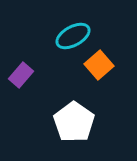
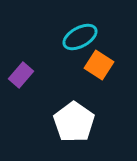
cyan ellipse: moved 7 px right, 1 px down
orange square: rotated 16 degrees counterclockwise
